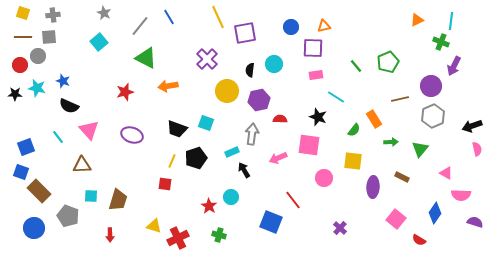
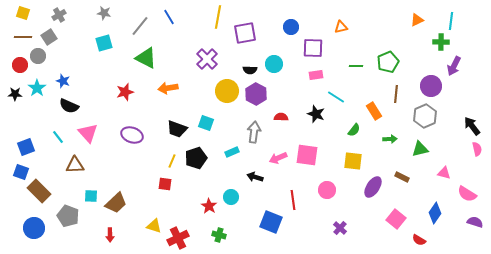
gray star at (104, 13): rotated 16 degrees counterclockwise
gray cross at (53, 15): moved 6 px right; rotated 24 degrees counterclockwise
yellow line at (218, 17): rotated 35 degrees clockwise
orange triangle at (324, 26): moved 17 px right, 1 px down
gray square at (49, 37): rotated 28 degrees counterclockwise
cyan square at (99, 42): moved 5 px right, 1 px down; rotated 24 degrees clockwise
green cross at (441, 42): rotated 21 degrees counterclockwise
green line at (356, 66): rotated 48 degrees counterclockwise
black semicircle at (250, 70): rotated 96 degrees counterclockwise
orange arrow at (168, 86): moved 2 px down
cyan star at (37, 88): rotated 24 degrees clockwise
brown line at (400, 99): moved 4 px left, 5 px up; rotated 72 degrees counterclockwise
purple hexagon at (259, 100): moved 3 px left, 6 px up; rotated 20 degrees counterclockwise
gray hexagon at (433, 116): moved 8 px left
black star at (318, 117): moved 2 px left, 3 px up
red semicircle at (280, 119): moved 1 px right, 2 px up
orange rectangle at (374, 119): moved 8 px up
black arrow at (472, 126): rotated 72 degrees clockwise
pink triangle at (89, 130): moved 1 px left, 3 px down
gray arrow at (252, 134): moved 2 px right, 2 px up
green arrow at (391, 142): moved 1 px left, 3 px up
pink square at (309, 145): moved 2 px left, 10 px down
green triangle at (420, 149): rotated 36 degrees clockwise
brown triangle at (82, 165): moved 7 px left
black arrow at (244, 170): moved 11 px right, 7 px down; rotated 42 degrees counterclockwise
pink triangle at (446, 173): moved 2 px left; rotated 16 degrees counterclockwise
pink circle at (324, 178): moved 3 px right, 12 px down
purple ellipse at (373, 187): rotated 30 degrees clockwise
pink semicircle at (461, 195): moved 6 px right, 1 px up; rotated 30 degrees clockwise
brown trapezoid at (118, 200): moved 2 px left, 3 px down; rotated 30 degrees clockwise
red line at (293, 200): rotated 30 degrees clockwise
